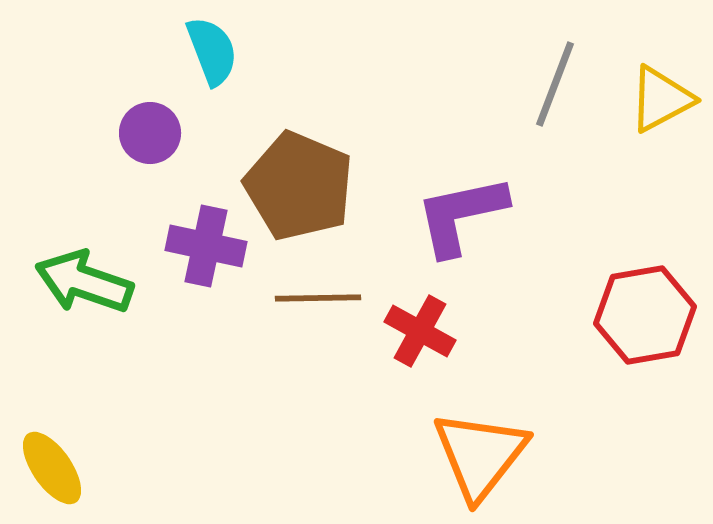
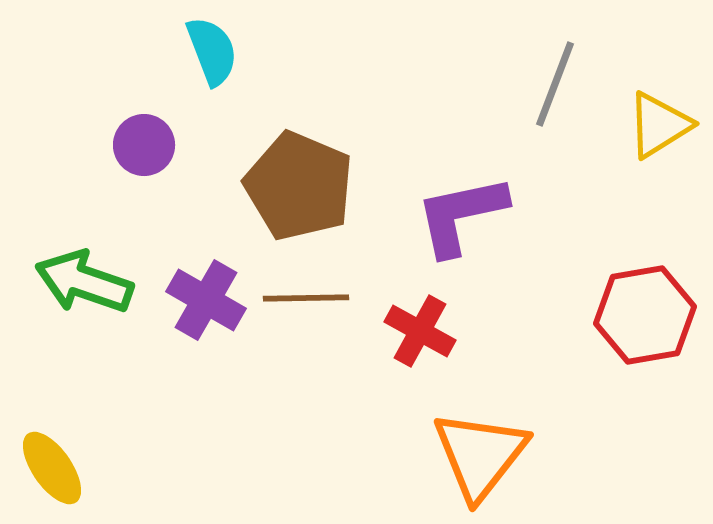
yellow triangle: moved 2 px left, 26 px down; rotated 4 degrees counterclockwise
purple circle: moved 6 px left, 12 px down
purple cross: moved 54 px down; rotated 18 degrees clockwise
brown line: moved 12 px left
